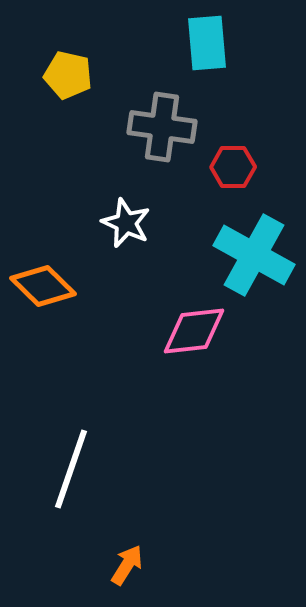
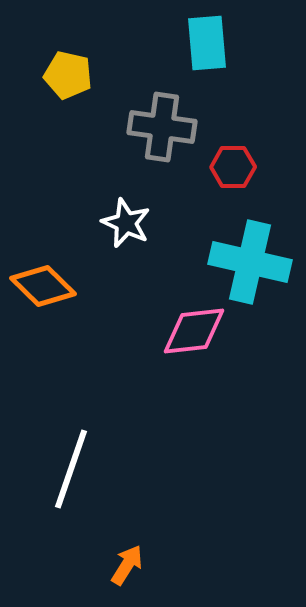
cyan cross: moved 4 px left, 7 px down; rotated 16 degrees counterclockwise
